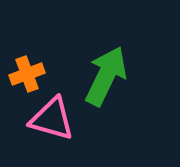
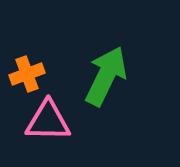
pink triangle: moved 4 px left, 2 px down; rotated 15 degrees counterclockwise
